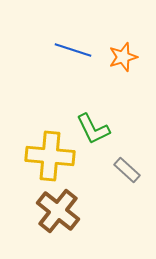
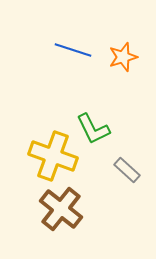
yellow cross: moved 3 px right; rotated 15 degrees clockwise
brown cross: moved 3 px right, 2 px up
